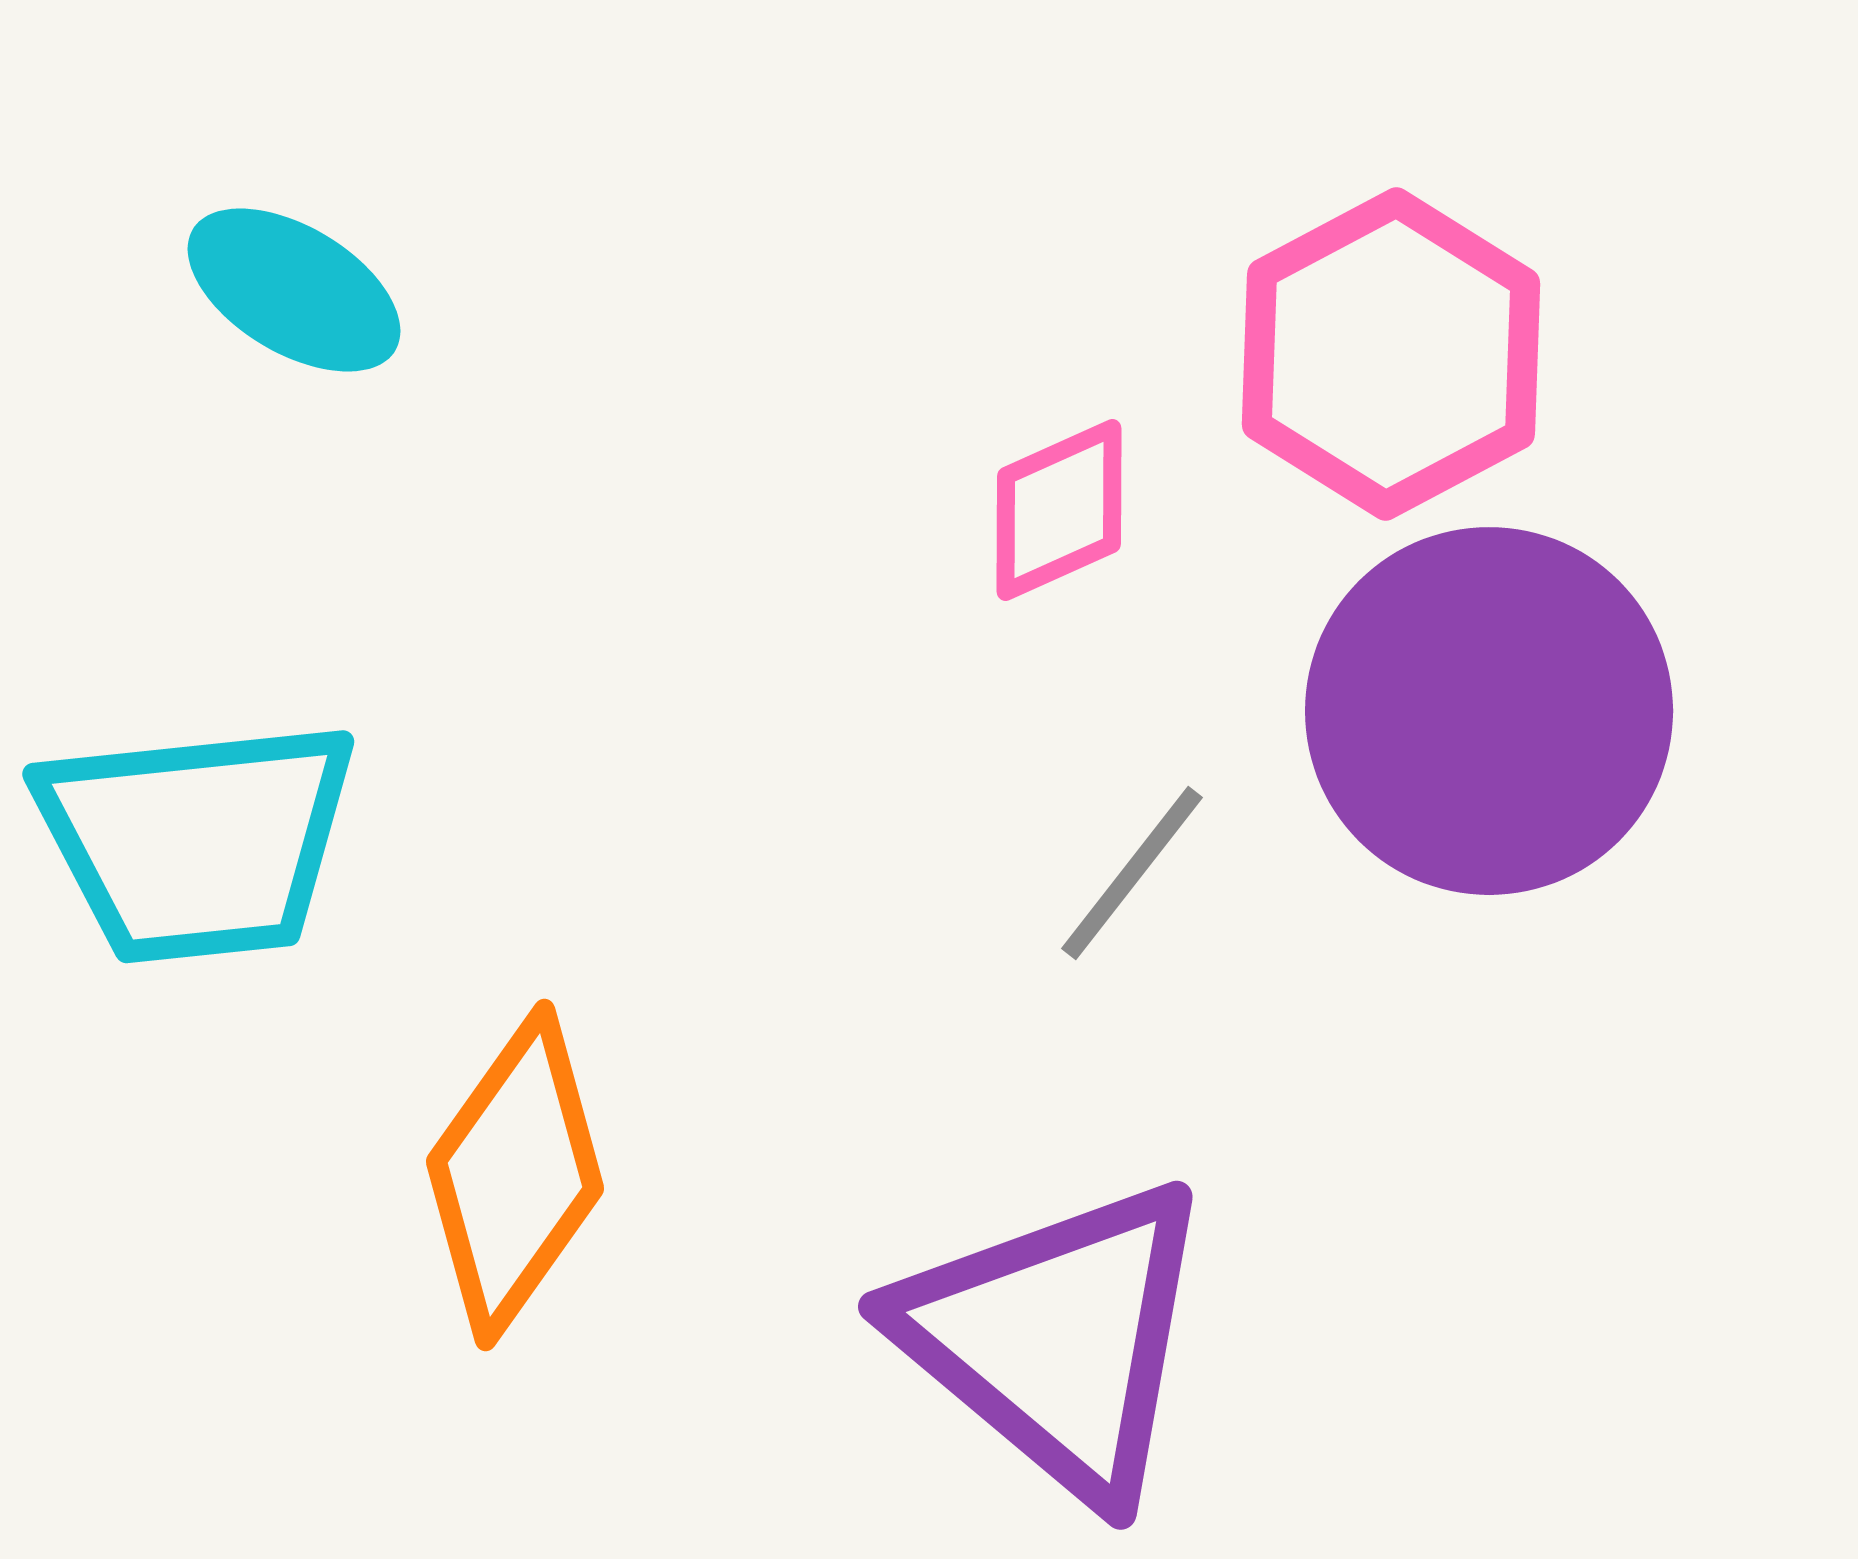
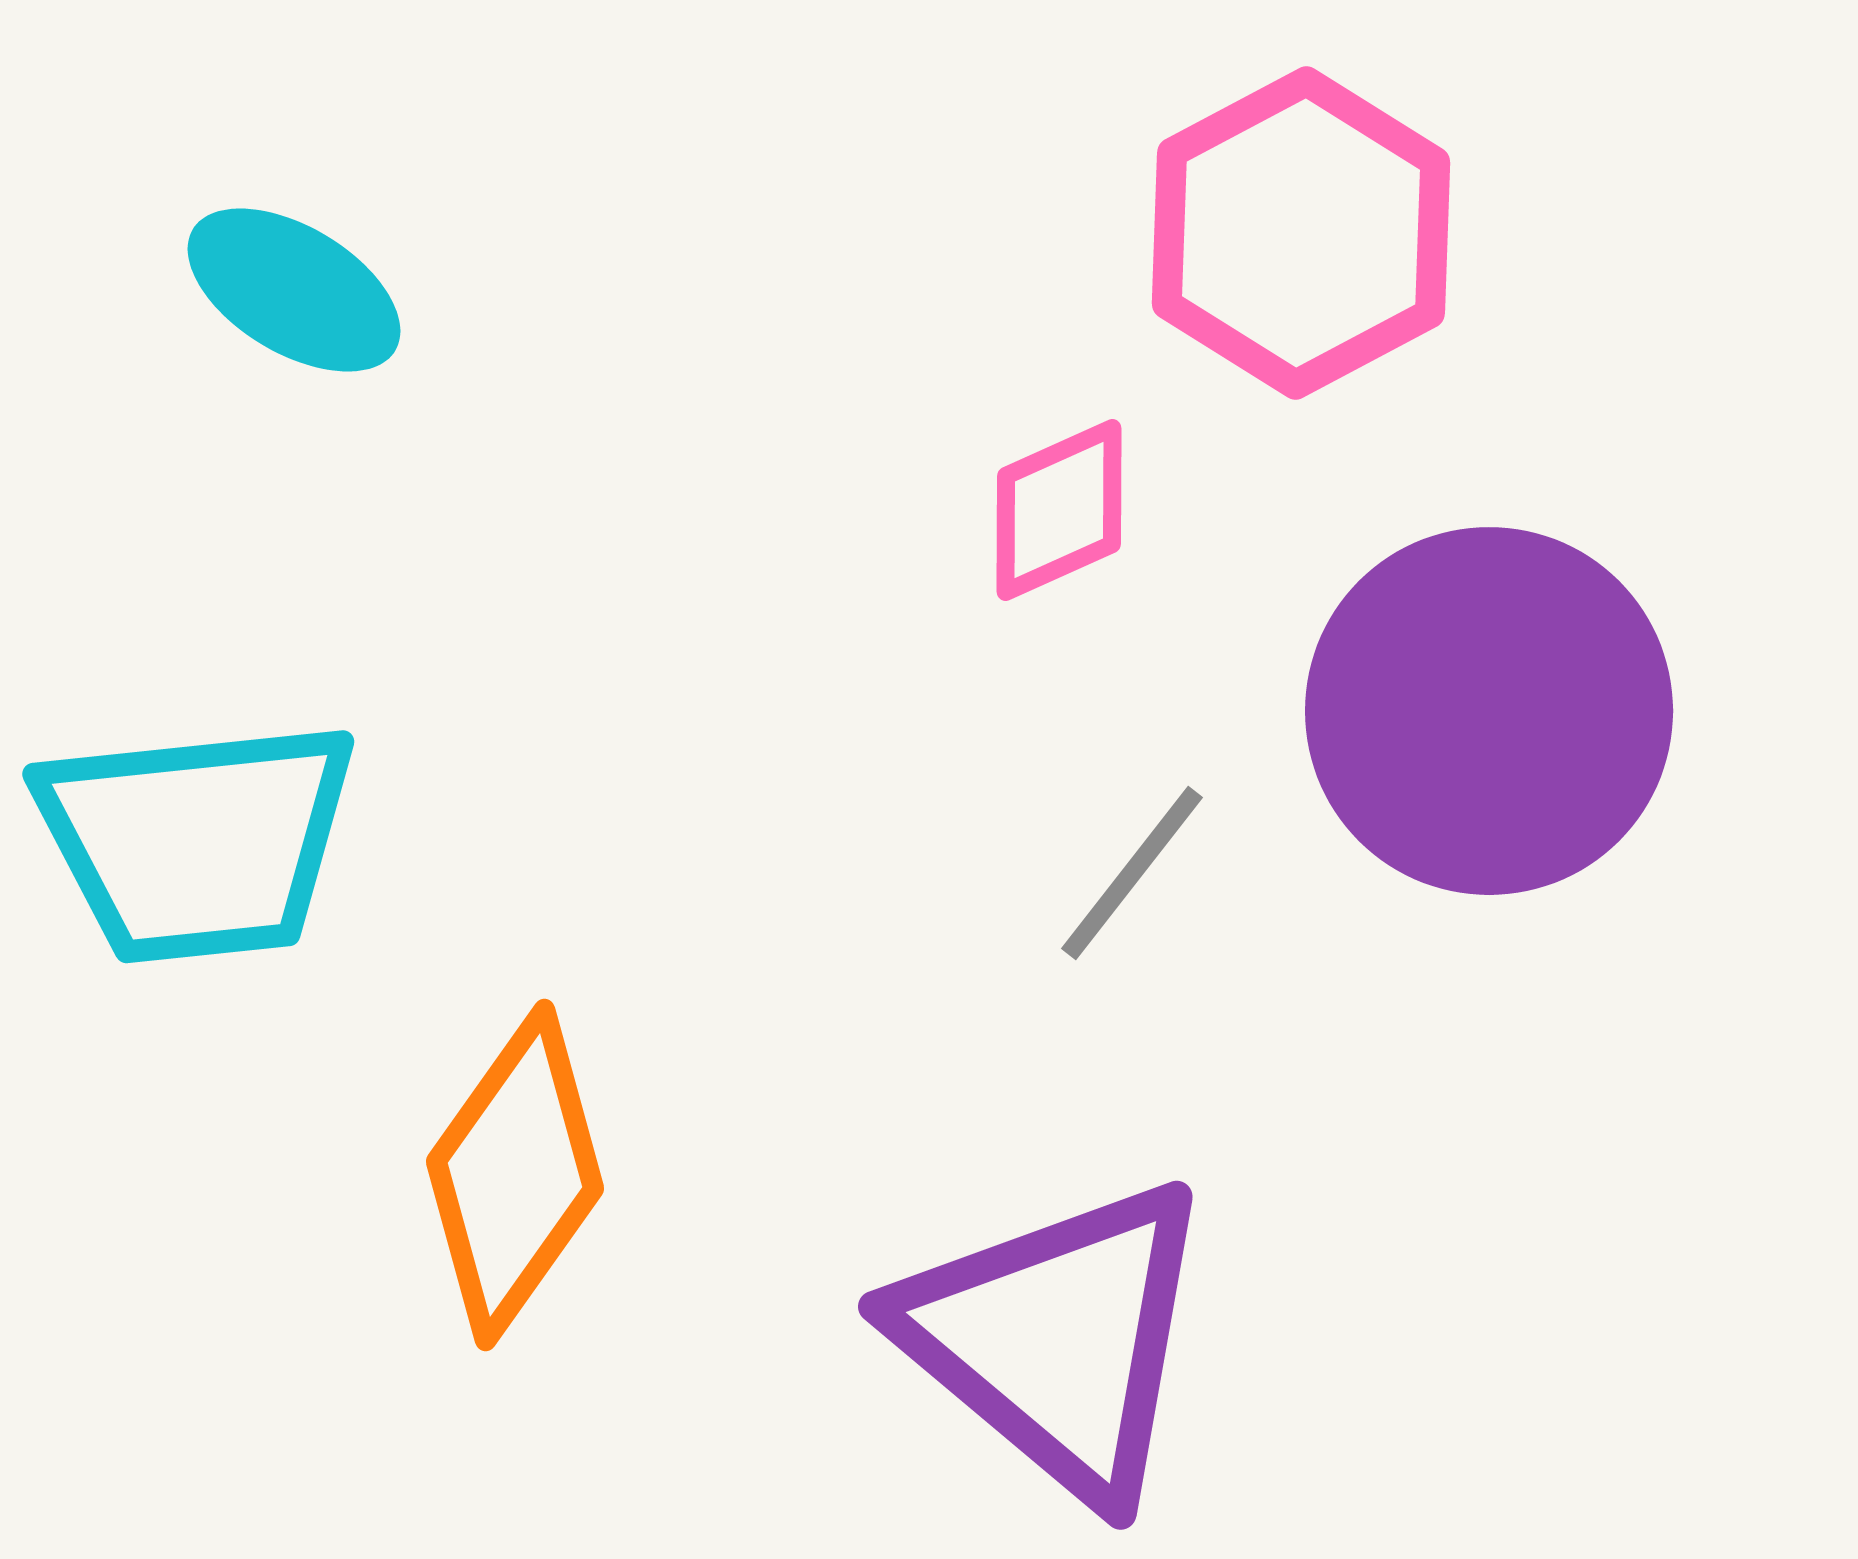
pink hexagon: moved 90 px left, 121 px up
